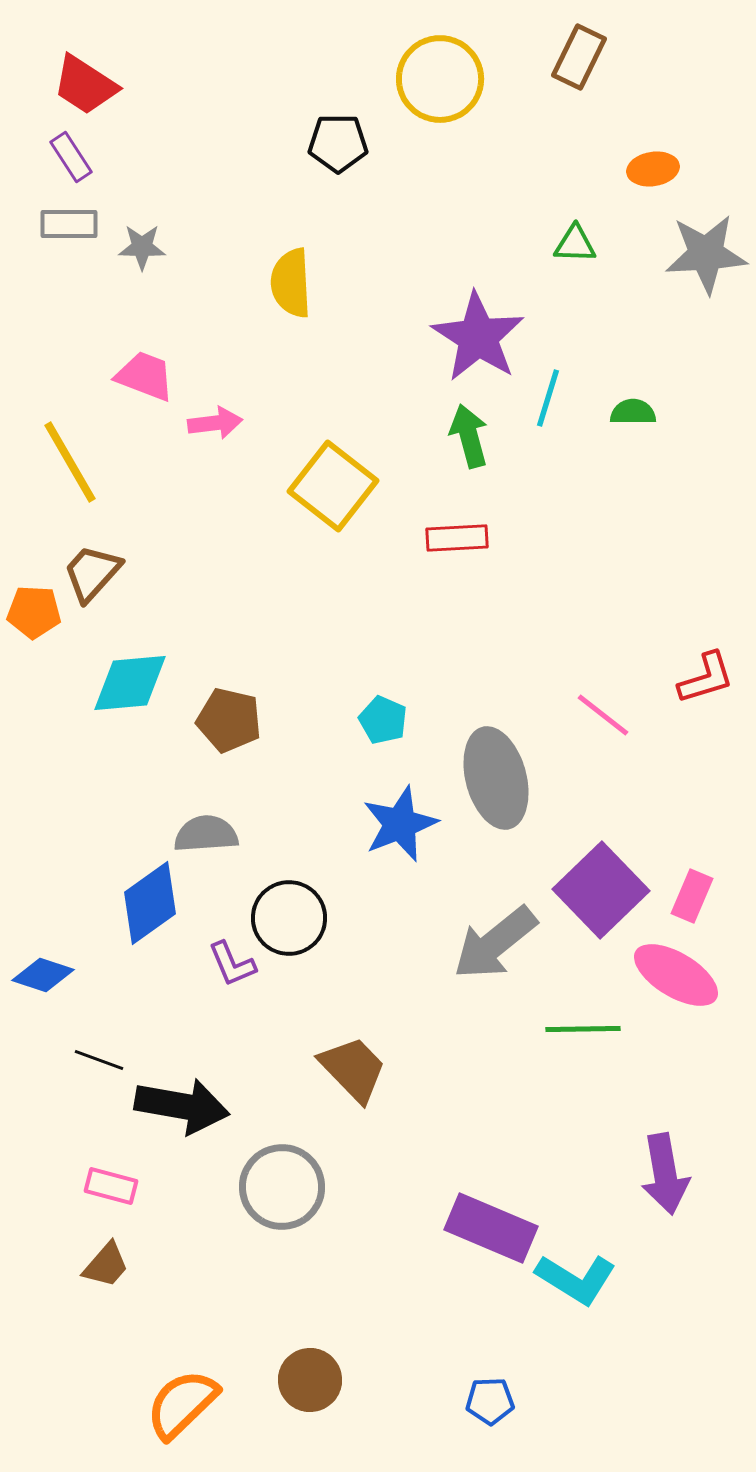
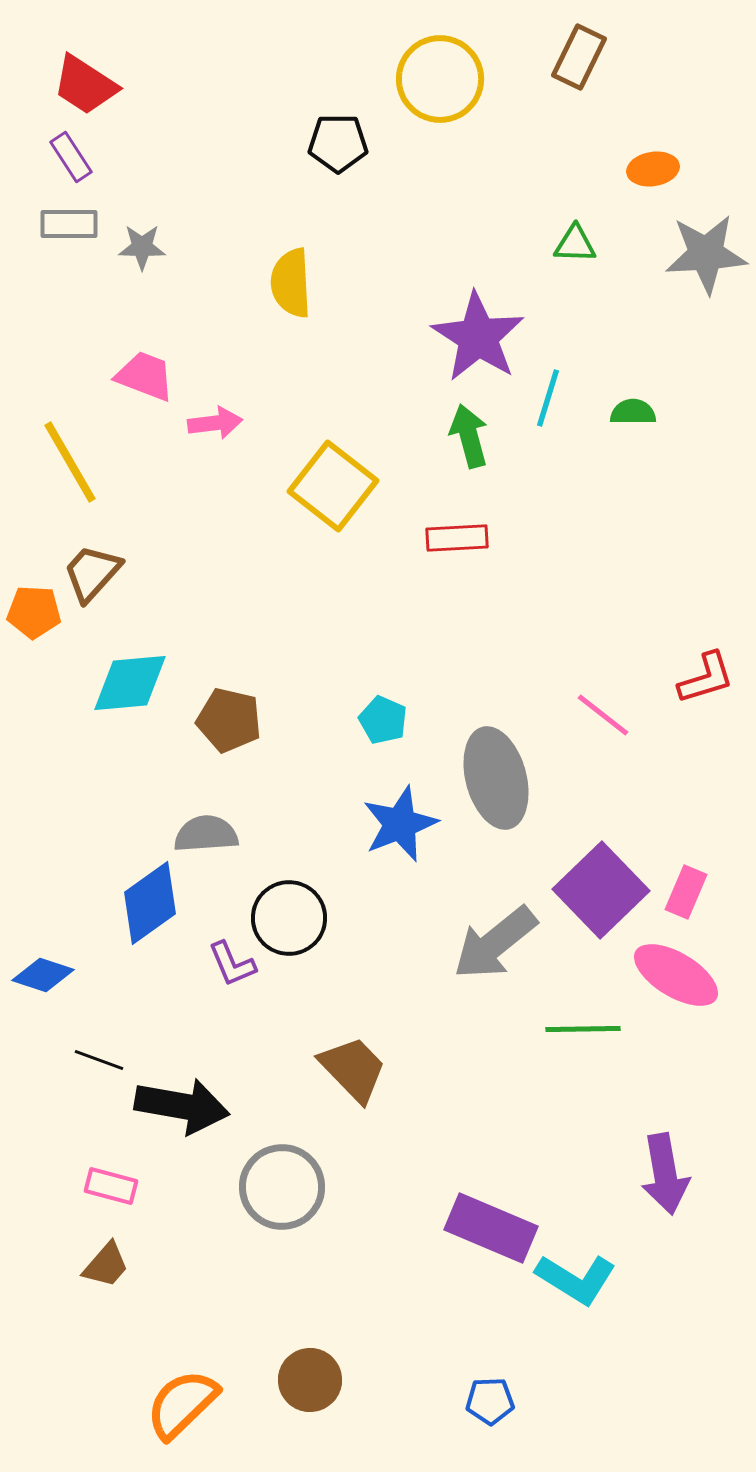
pink rectangle at (692, 896): moved 6 px left, 4 px up
